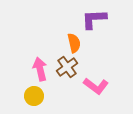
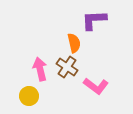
purple L-shape: moved 1 px down
brown cross: rotated 20 degrees counterclockwise
yellow circle: moved 5 px left
